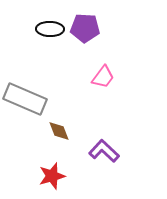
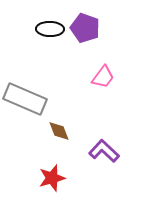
purple pentagon: rotated 16 degrees clockwise
red star: moved 2 px down
